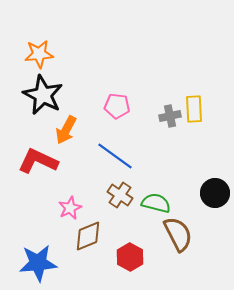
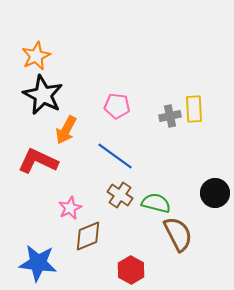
orange star: moved 3 px left, 2 px down; rotated 20 degrees counterclockwise
red hexagon: moved 1 px right, 13 px down
blue star: rotated 12 degrees clockwise
